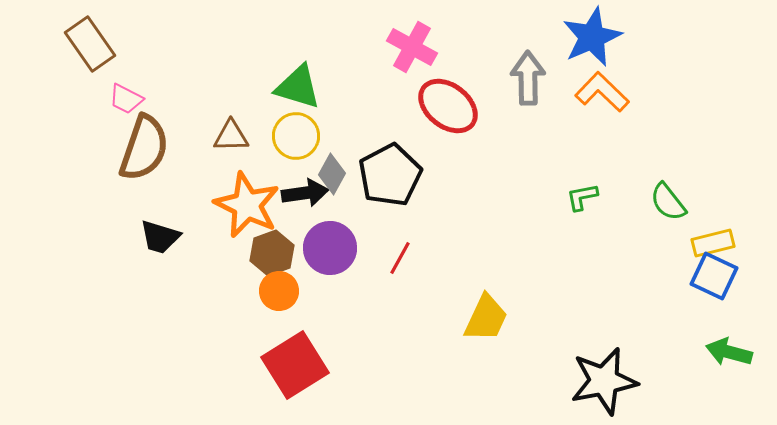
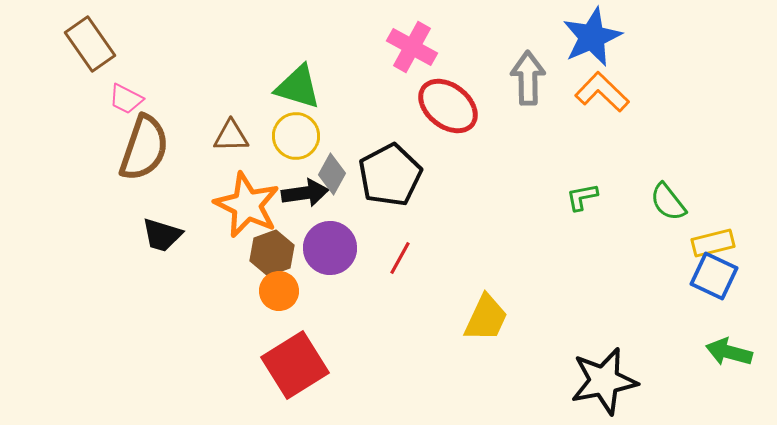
black trapezoid: moved 2 px right, 2 px up
